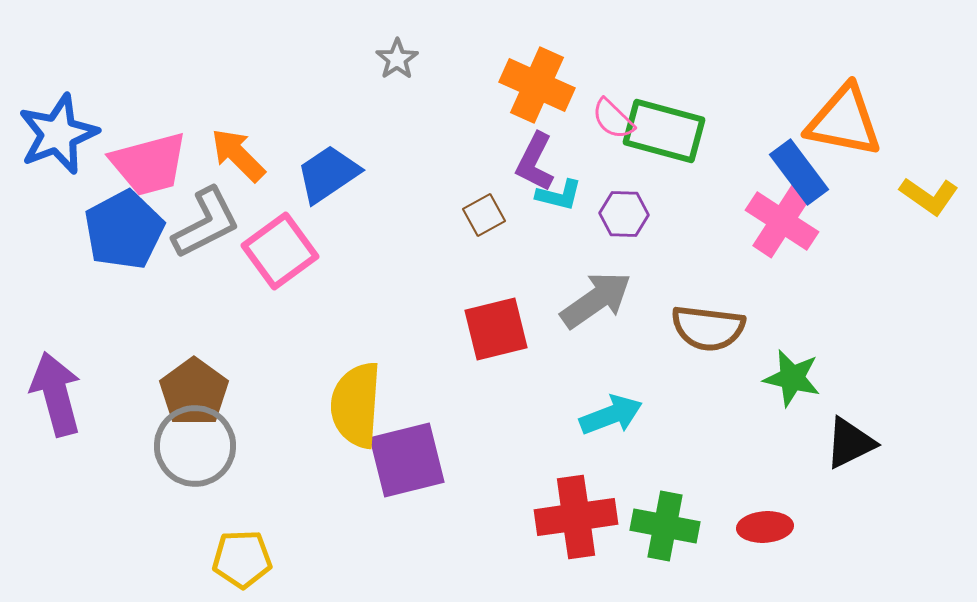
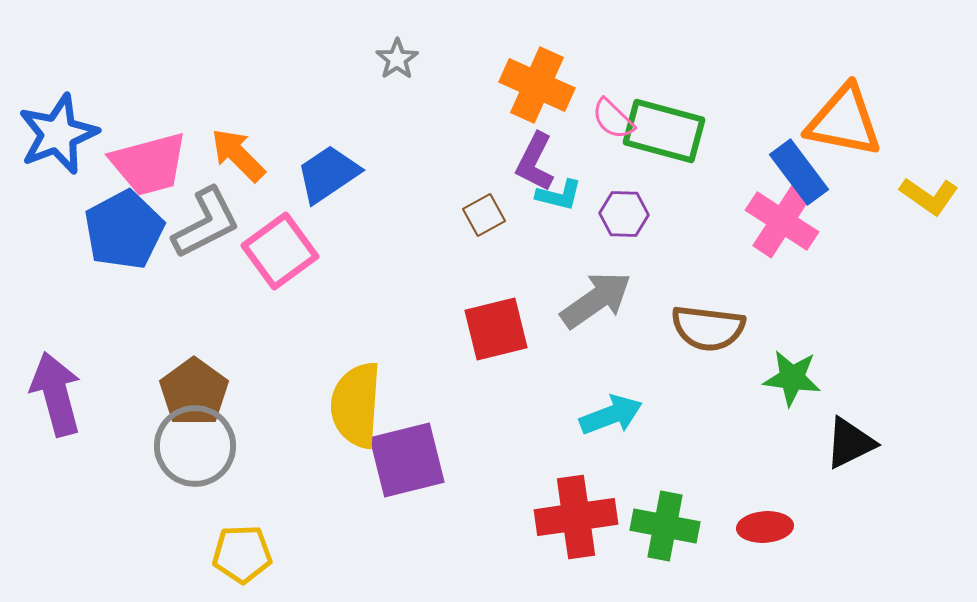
green star: rotated 6 degrees counterclockwise
yellow pentagon: moved 5 px up
